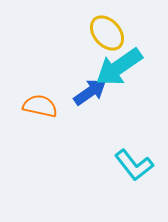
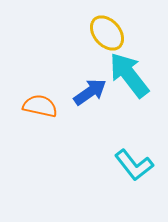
cyan arrow: moved 10 px right, 8 px down; rotated 87 degrees clockwise
